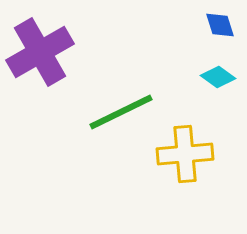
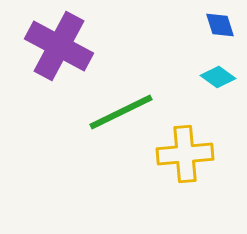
purple cross: moved 19 px right, 6 px up; rotated 32 degrees counterclockwise
